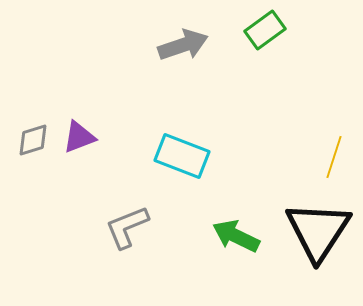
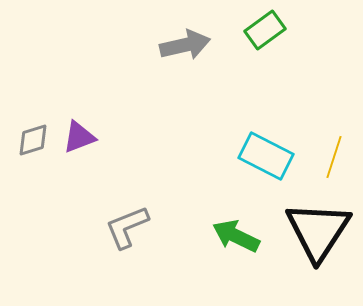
gray arrow: moved 2 px right; rotated 6 degrees clockwise
cyan rectangle: moved 84 px right; rotated 6 degrees clockwise
